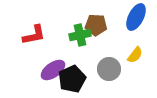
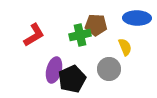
blue ellipse: moved 1 px right, 1 px down; rotated 64 degrees clockwise
red L-shape: rotated 20 degrees counterclockwise
yellow semicircle: moved 10 px left, 8 px up; rotated 60 degrees counterclockwise
purple ellipse: moved 1 px right; rotated 40 degrees counterclockwise
